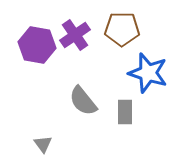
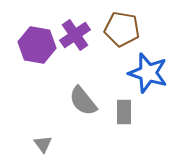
brown pentagon: rotated 8 degrees clockwise
gray rectangle: moved 1 px left
